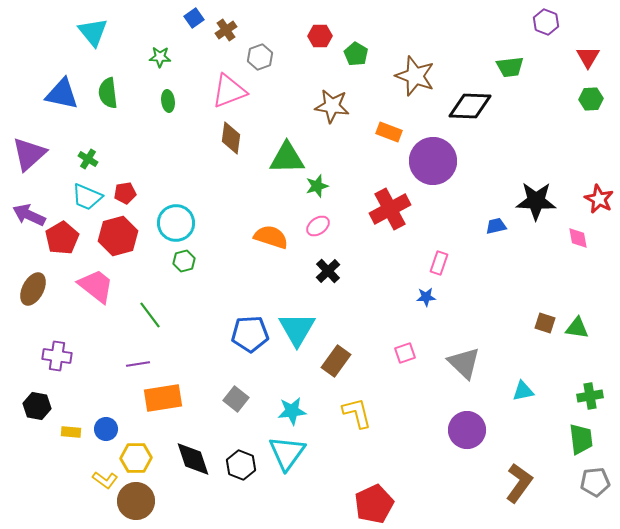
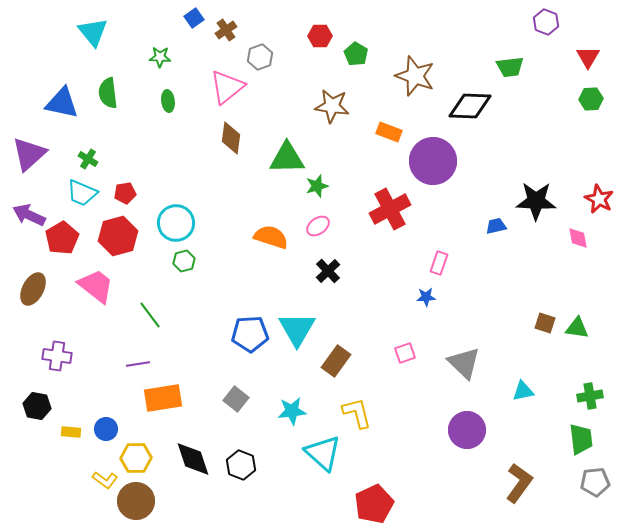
pink triangle at (229, 91): moved 2 px left, 4 px up; rotated 18 degrees counterclockwise
blue triangle at (62, 94): moved 9 px down
cyan trapezoid at (87, 197): moved 5 px left, 4 px up
cyan triangle at (287, 453): moved 36 px right; rotated 24 degrees counterclockwise
